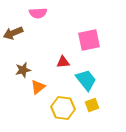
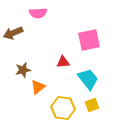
cyan trapezoid: moved 2 px right, 1 px up
